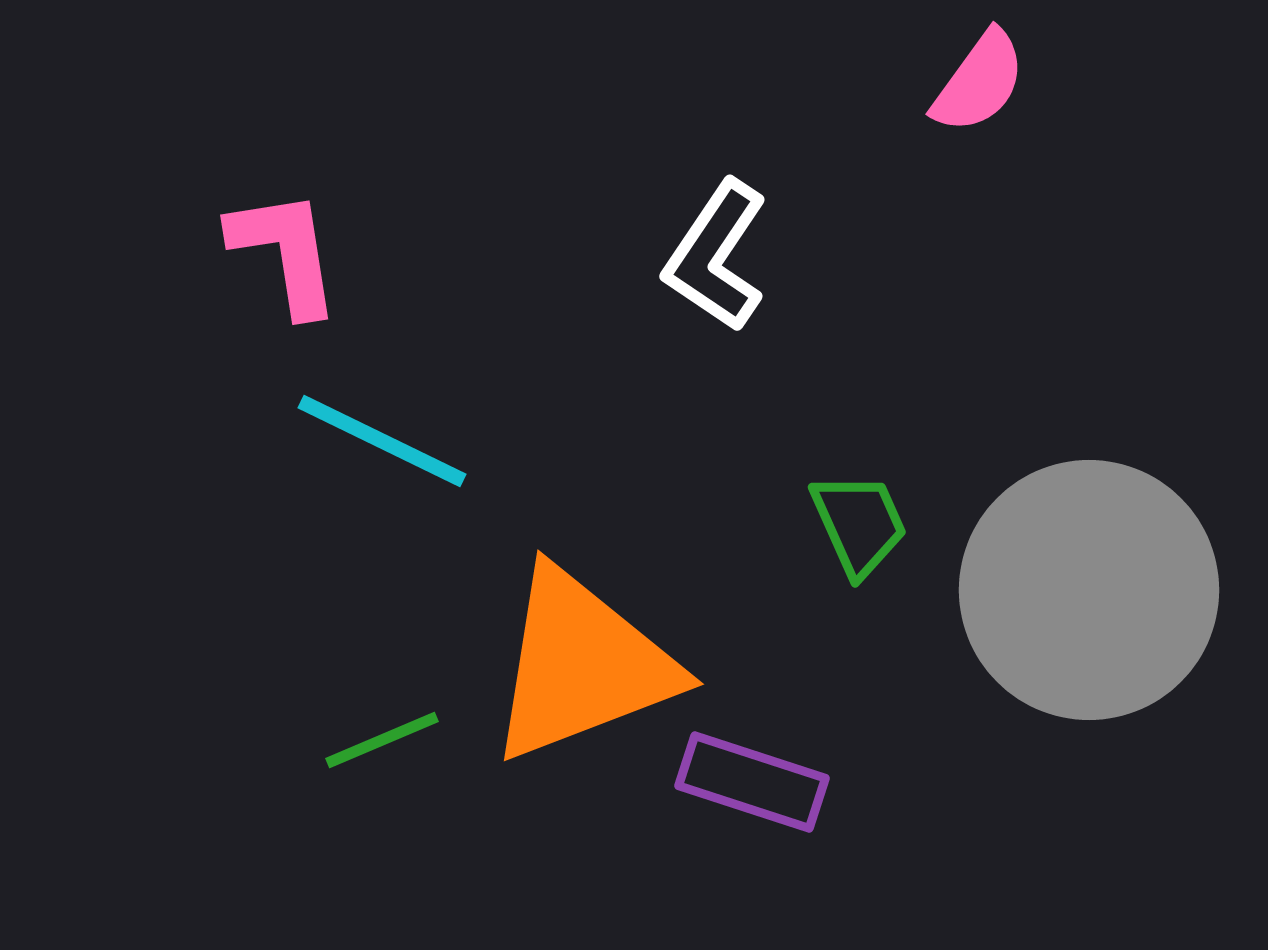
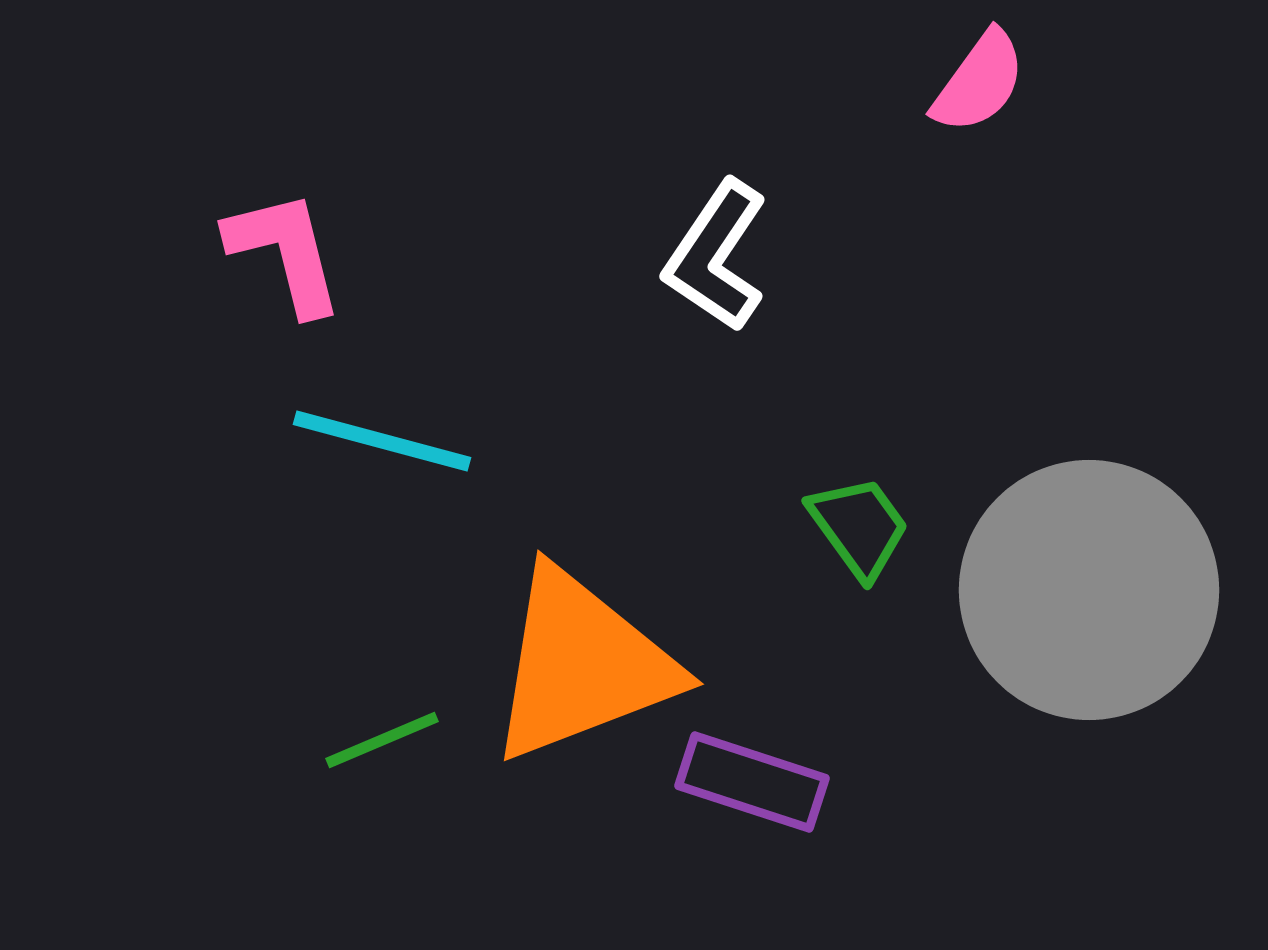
pink L-shape: rotated 5 degrees counterclockwise
cyan line: rotated 11 degrees counterclockwise
green trapezoid: moved 3 px down; rotated 12 degrees counterclockwise
